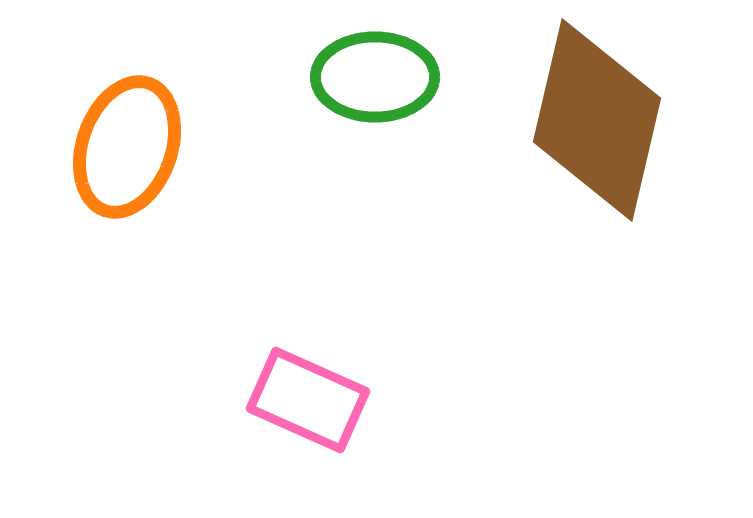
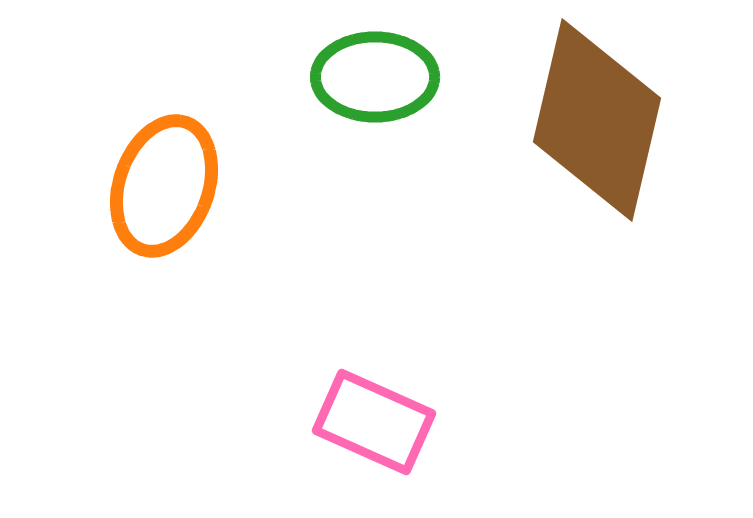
orange ellipse: moved 37 px right, 39 px down
pink rectangle: moved 66 px right, 22 px down
